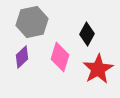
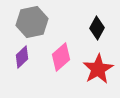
black diamond: moved 10 px right, 6 px up
pink diamond: moved 1 px right; rotated 32 degrees clockwise
